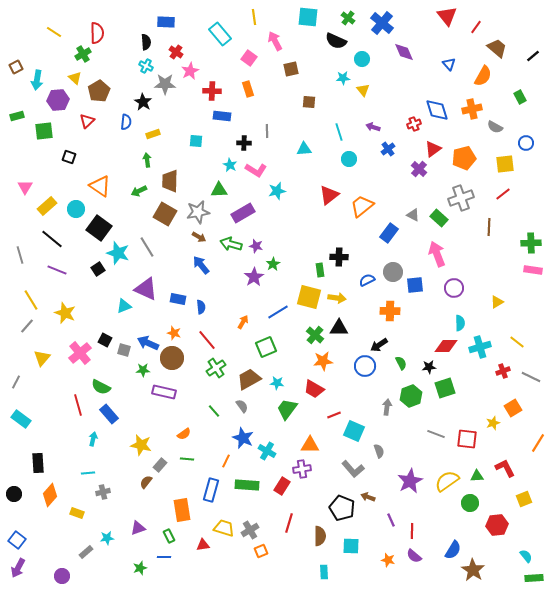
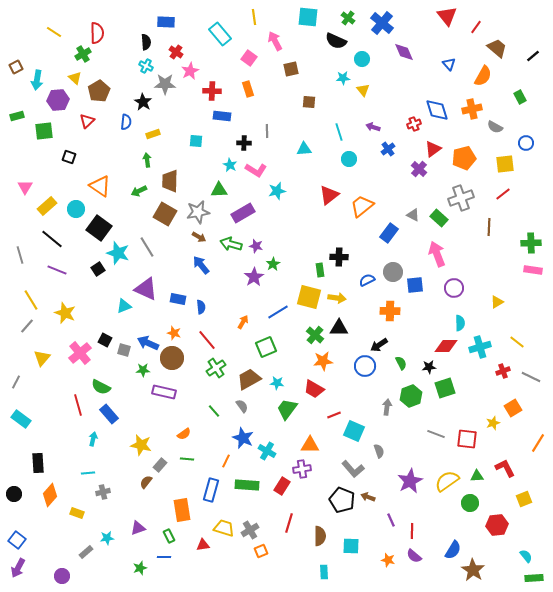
black pentagon at (342, 508): moved 8 px up
